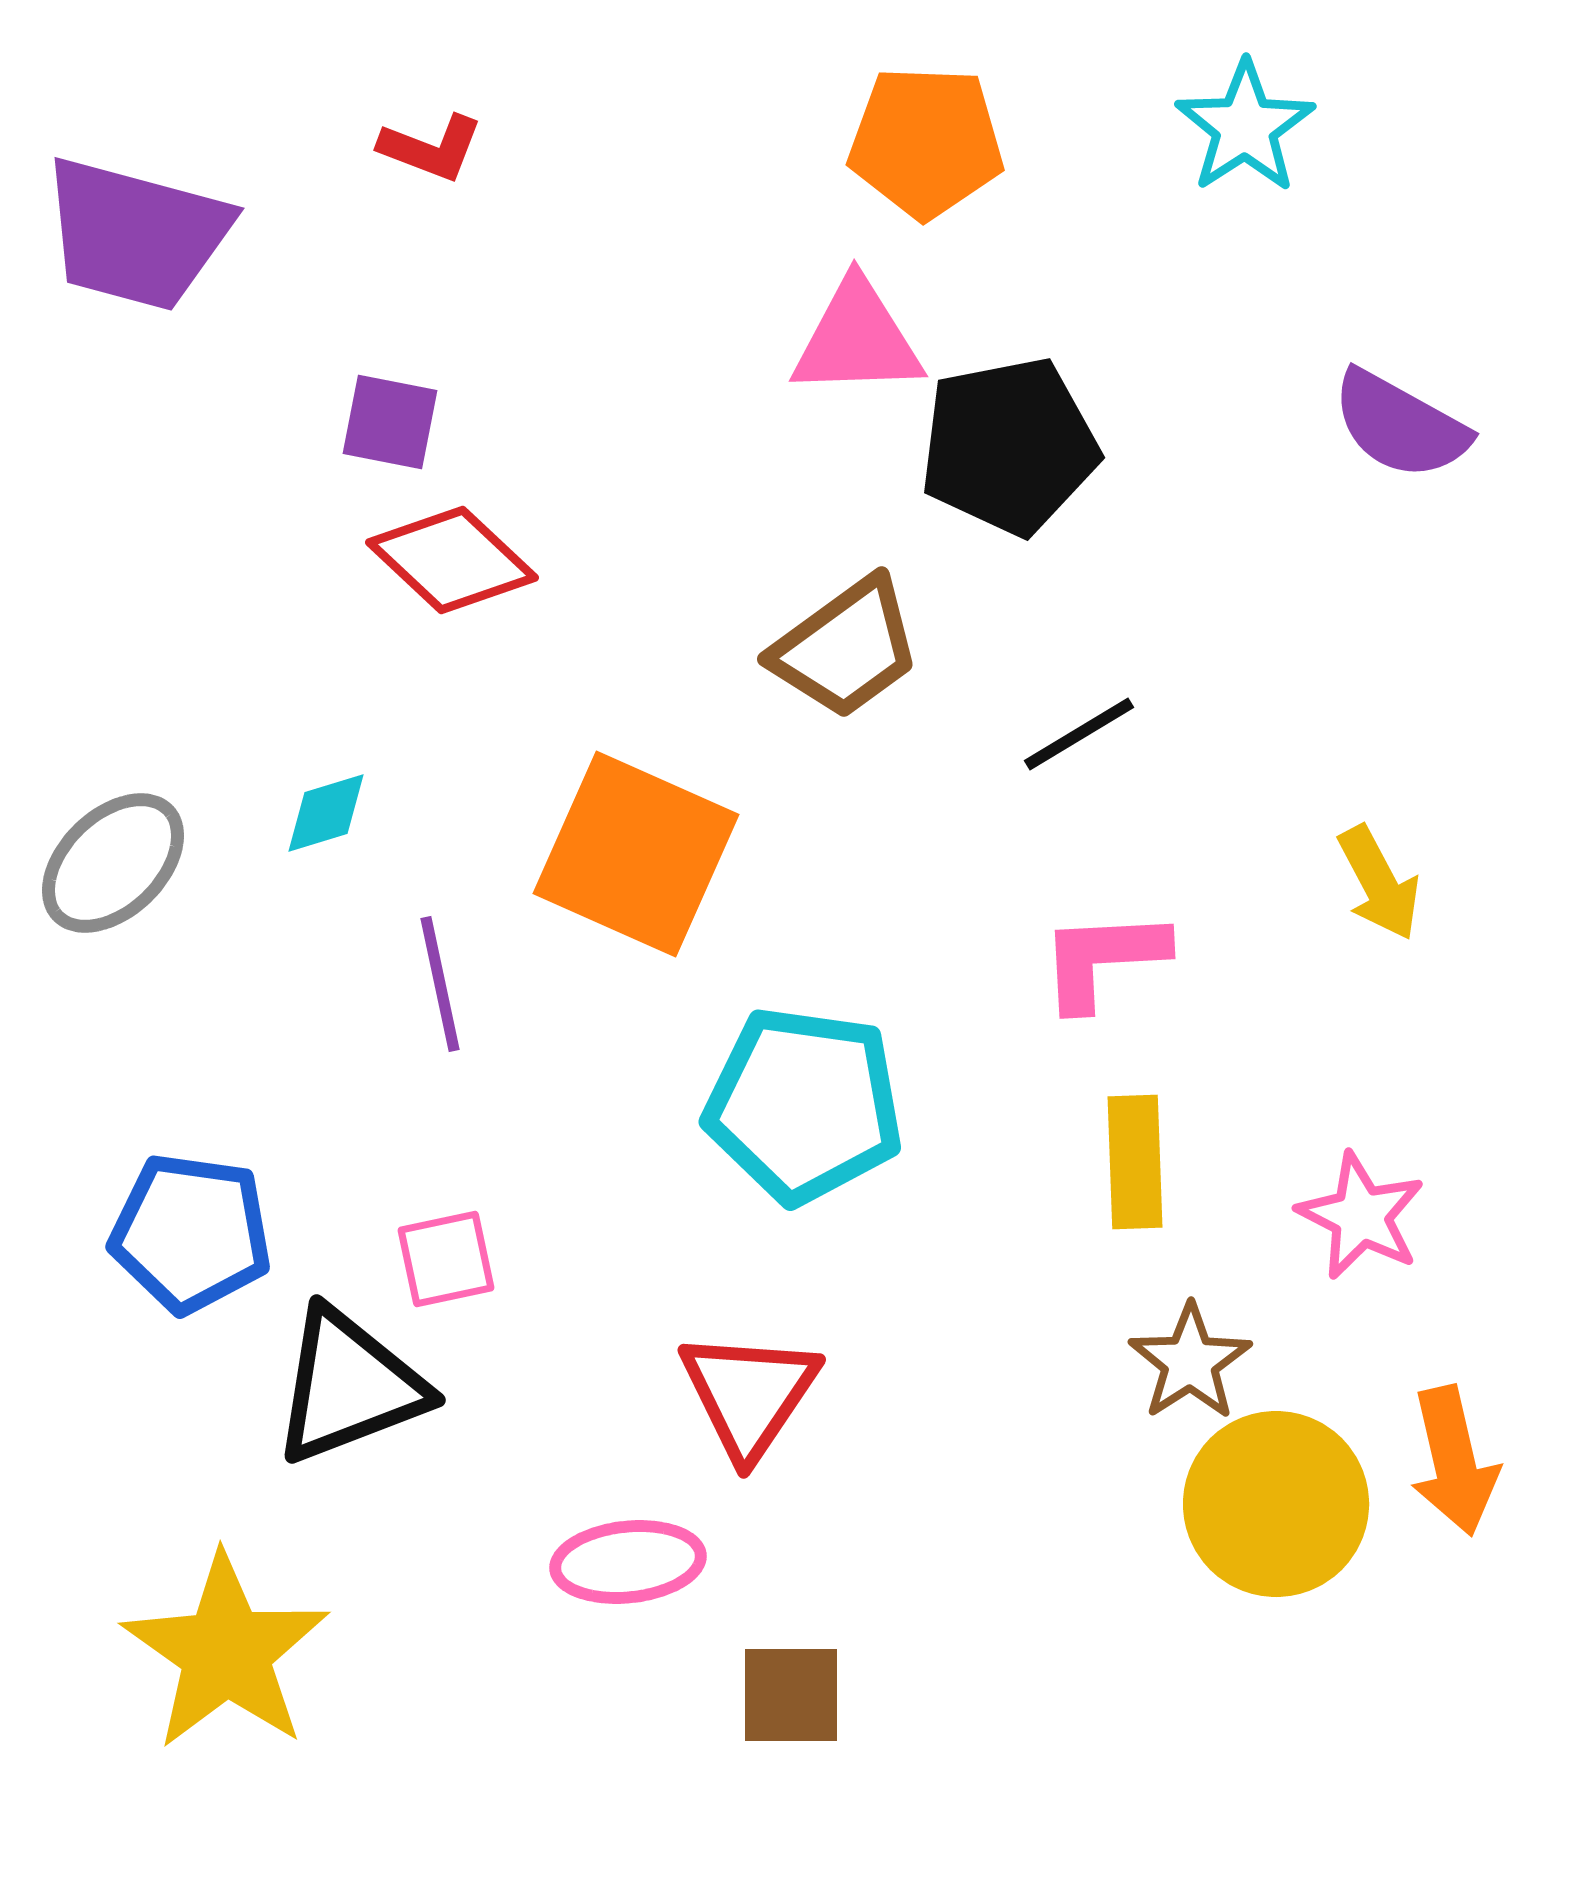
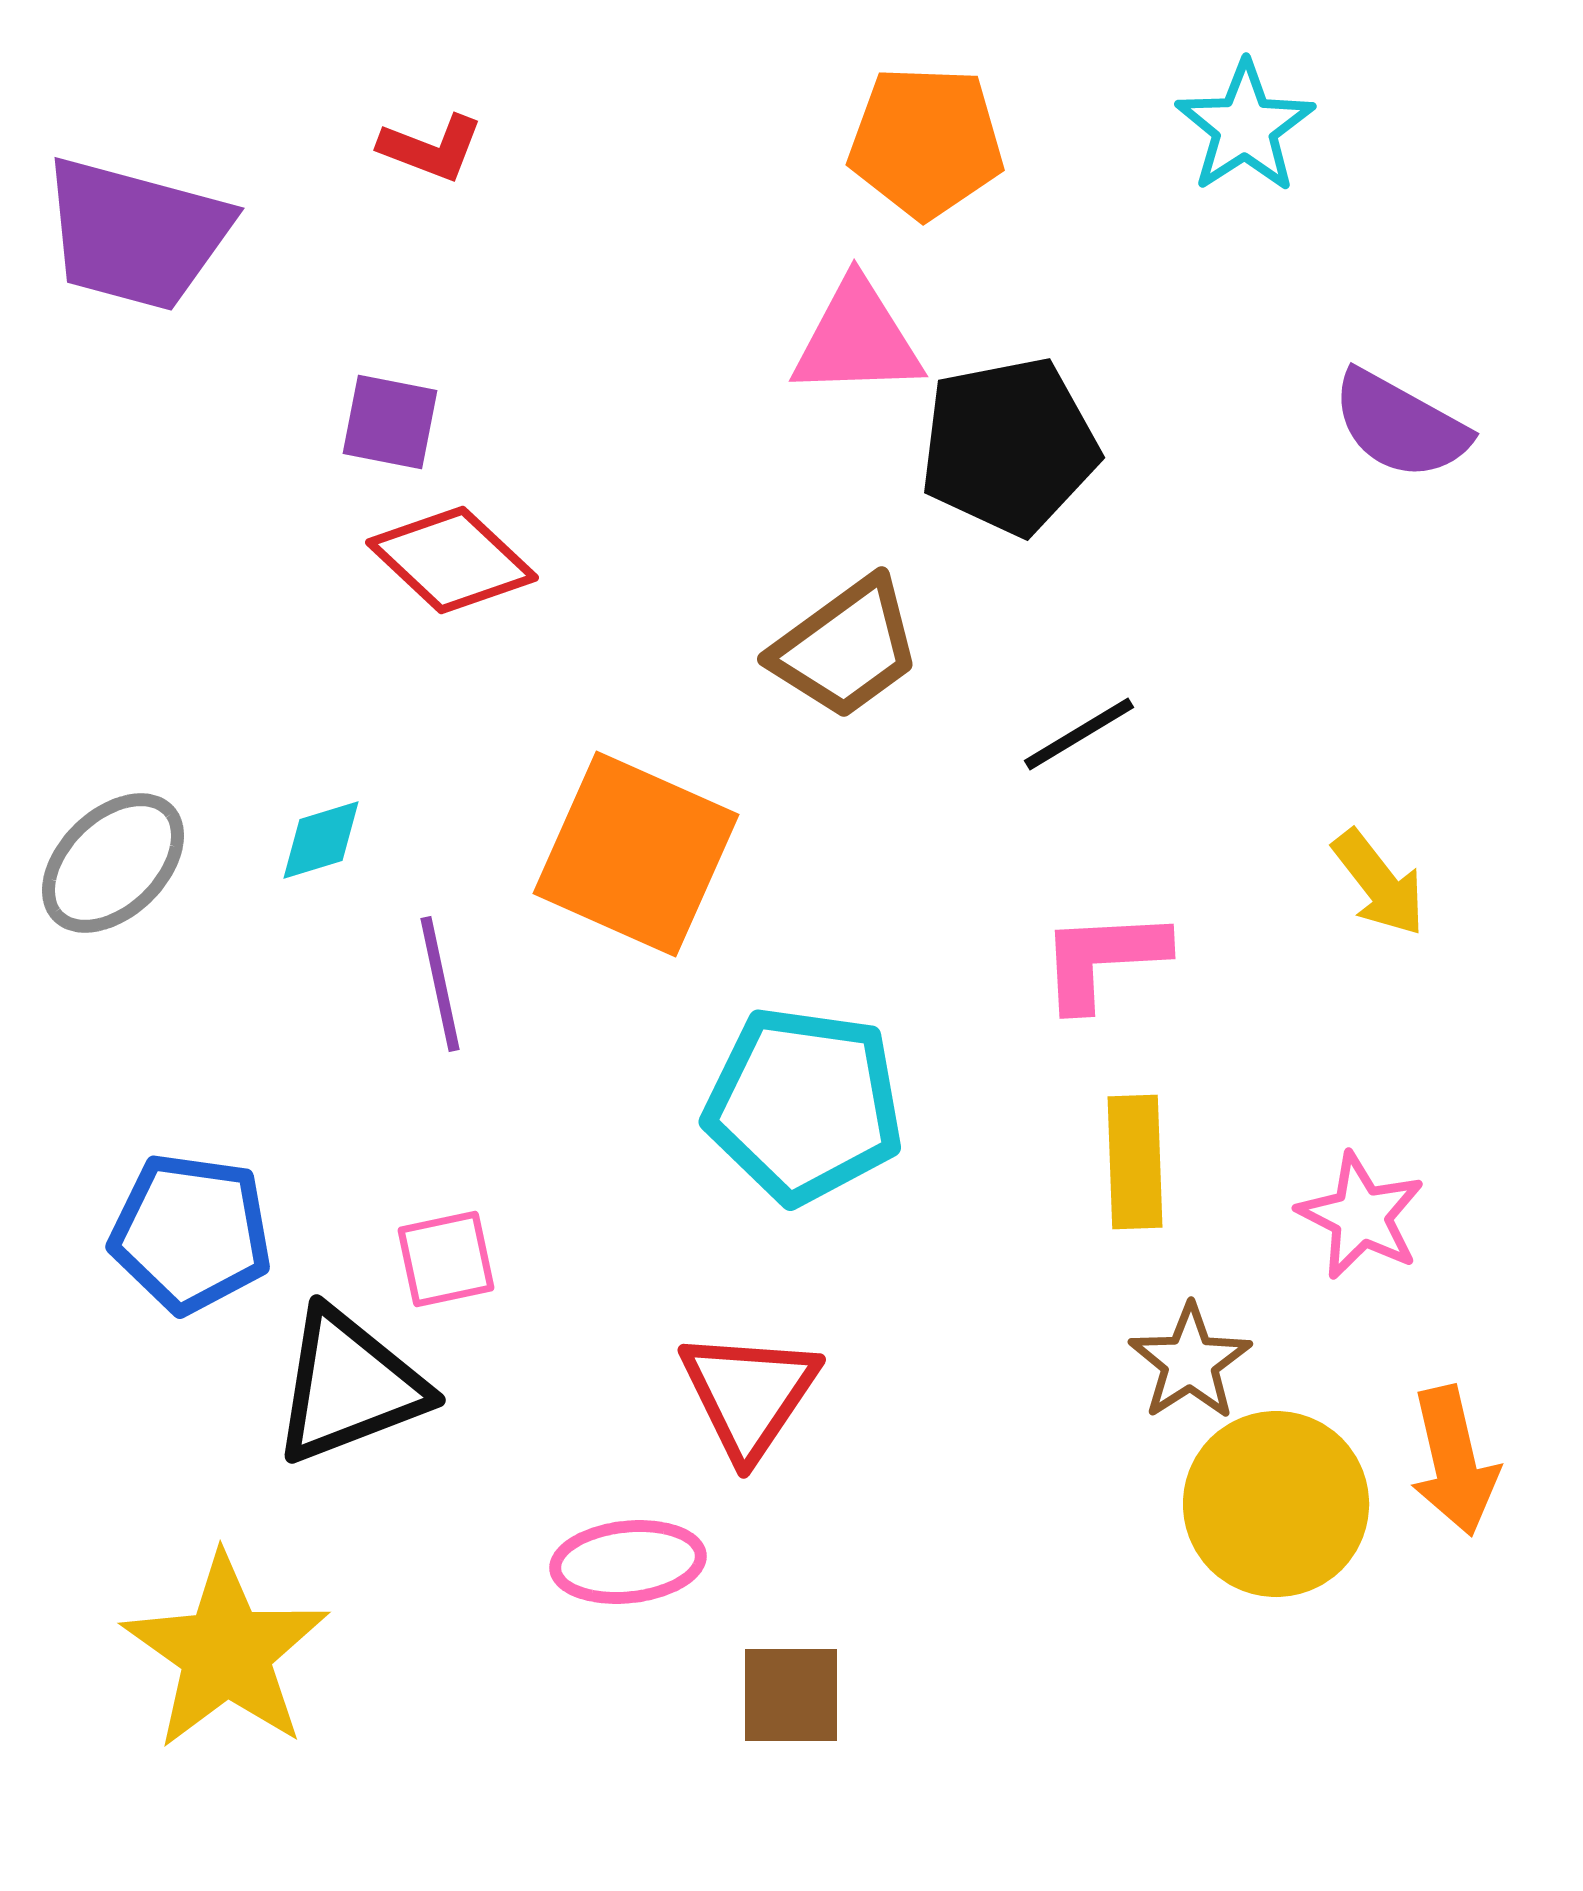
cyan diamond: moved 5 px left, 27 px down
yellow arrow: rotated 10 degrees counterclockwise
